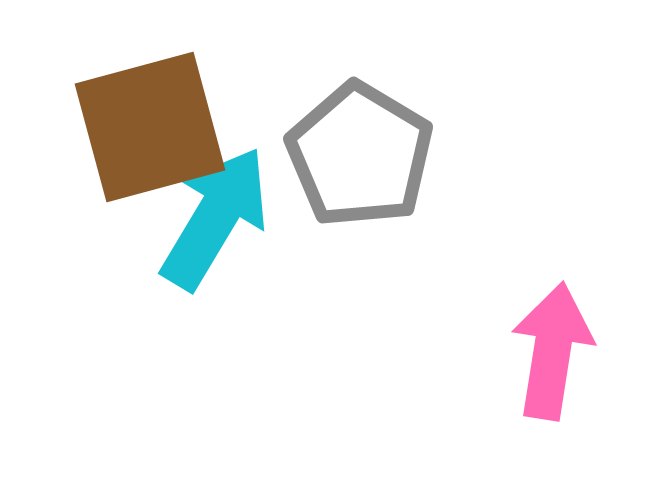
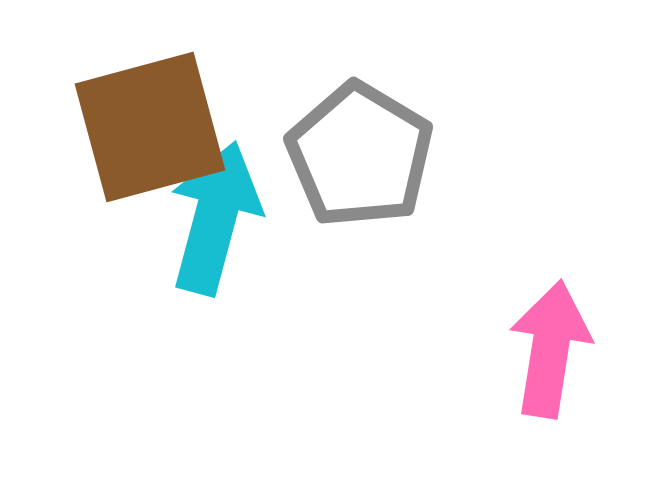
cyan arrow: rotated 16 degrees counterclockwise
pink arrow: moved 2 px left, 2 px up
